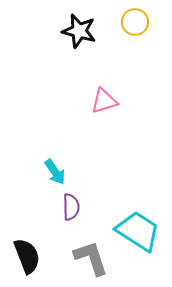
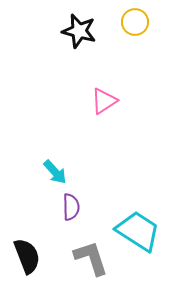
pink triangle: rotated 16 degrees counterclockwise
cyan arrow: rotated 8 degrees counterclockwise
